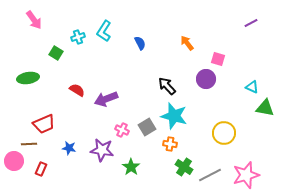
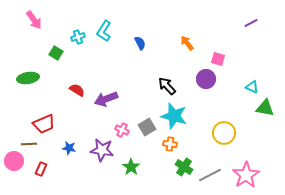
pink star: rotated 16 degrees counterclockwise
